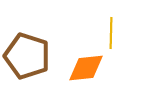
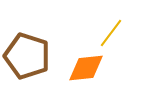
yellow line: rotated 36 degrees clockwise
